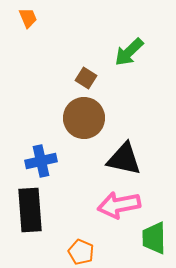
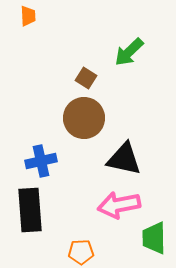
orange trapezoid: moved 2 px up; rotated 20 degrees clockwise
orange pentagon: rotated 25 degrees counterclockwise
